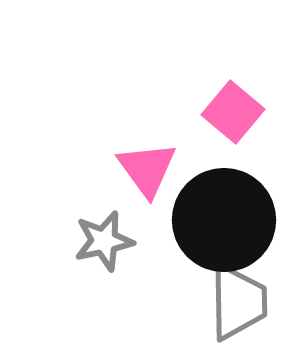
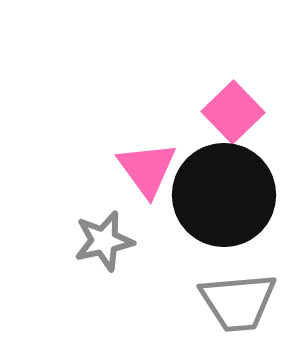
pink square: rotated 6 degrees clockwise
black circle: moved 25 px up
gray trapezoid: rotated 86 degrees clockwise
